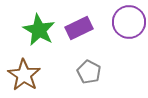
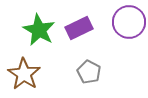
brown star: moved 1 px up
